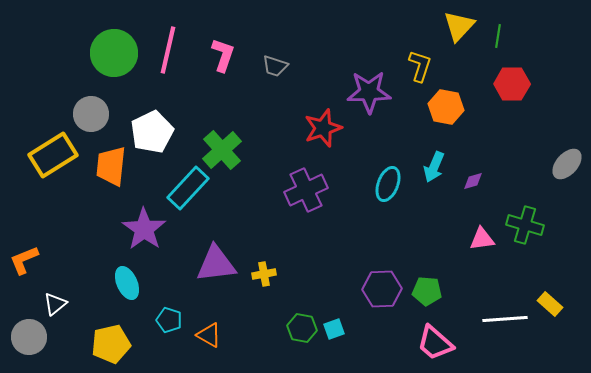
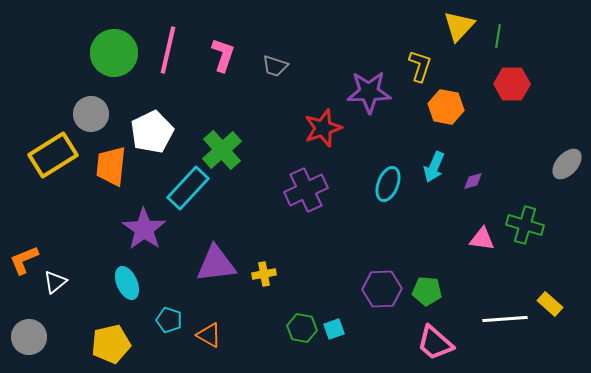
pink triangle at (482, 239): rotated 16 degrees clockwise
white triangle at (55, 304): moved 22 px up
